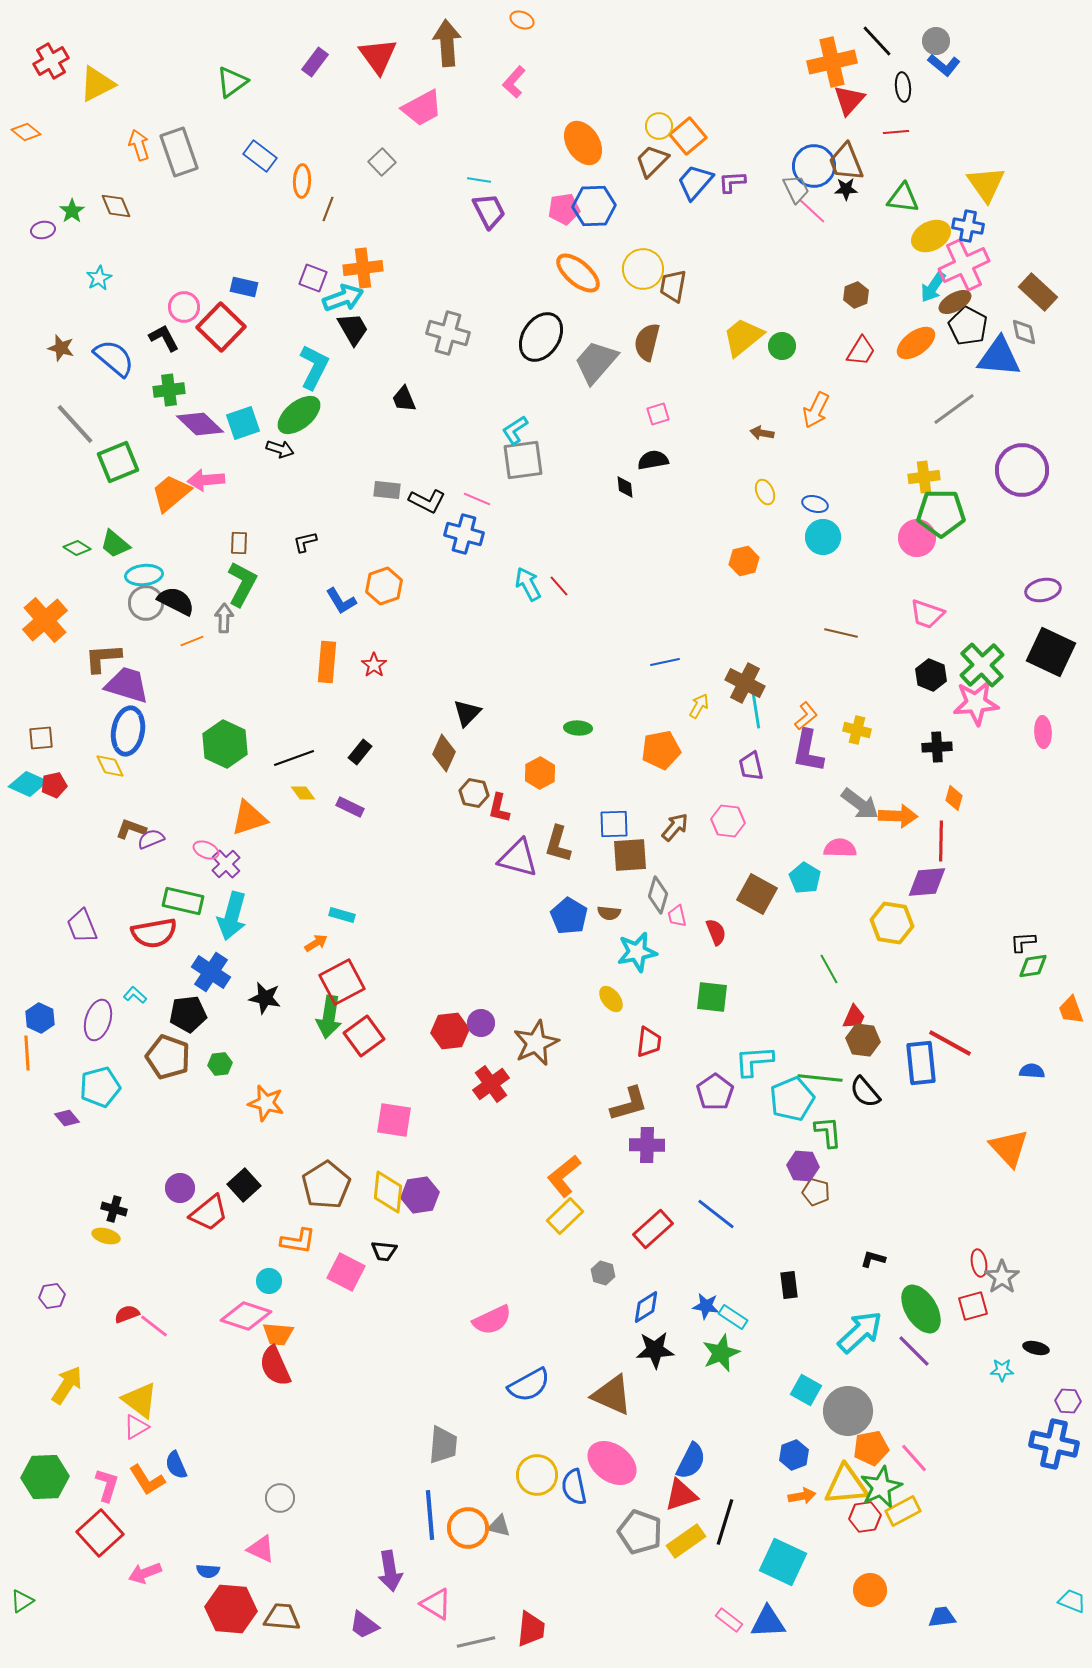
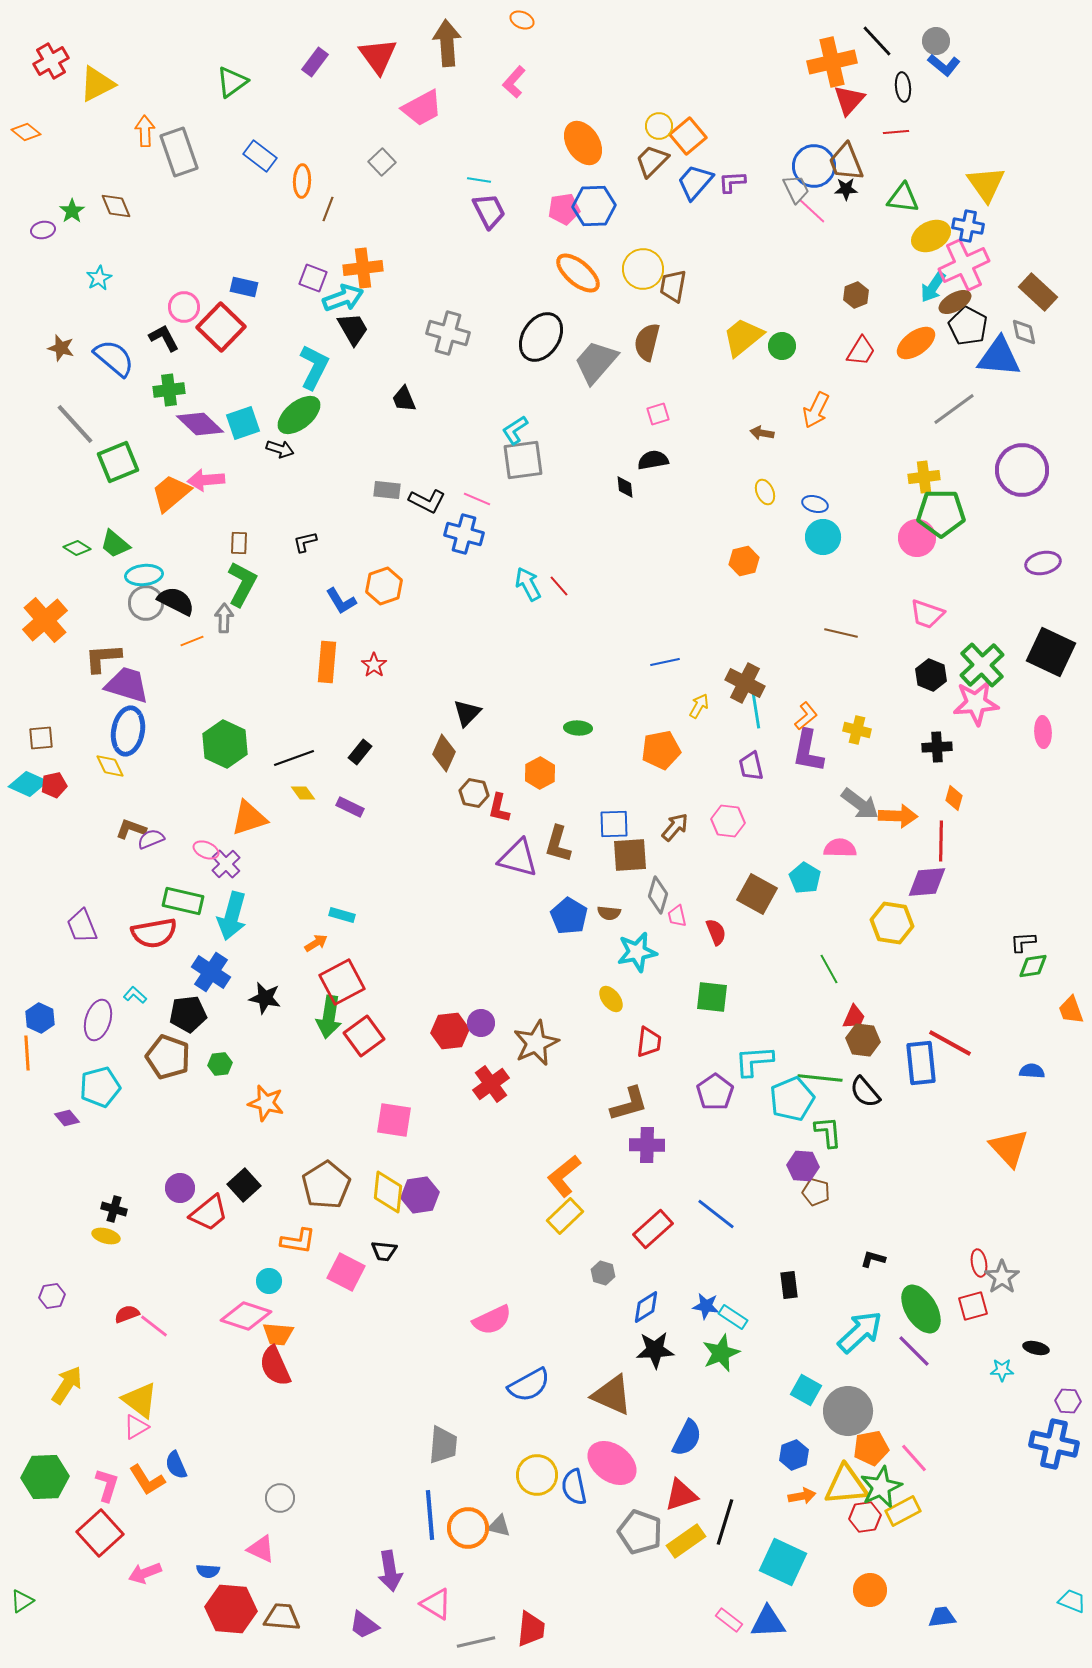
orange arrow at (139, 145): moved 6 px right, 14 px up; rotated 16 degrees clockwise
purple ellipse at (1043, 590): moved 27 px up
blue semicircle at (691, 1461): moved 4 px left, 23 px up
